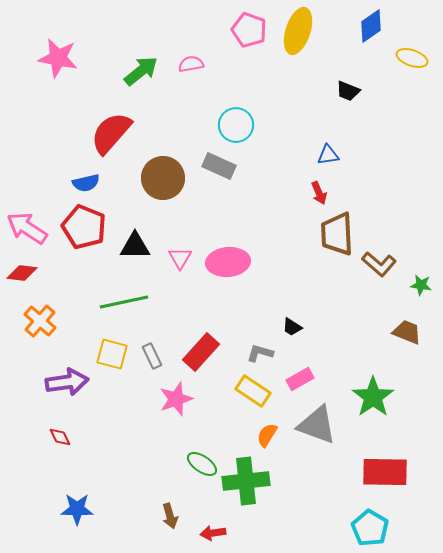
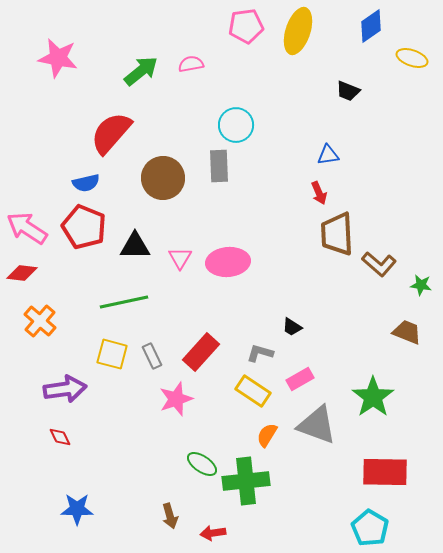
pink pentagon at (249, 30): moved 3 px left, 4 px up; rotated 28 degrees counterclockwise
gray rectangle at (219, 166): rotated 64 degrees clockwise
purple arrow at (67, 382): moved 2 px left, 7 px down
